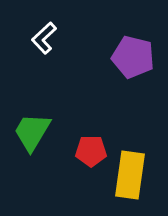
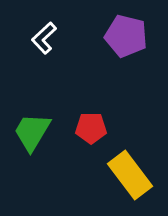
purple pentagon: moved 7 px left, 21 px up
red pentagon: moved 23 px up
yellow rectangle: rotated 45 degrees counterclockwise
